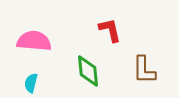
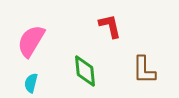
red L-shape: moved 4 px up
pink semicircle: moved 3 px left; rotated 64 degrees counterclockwise
green diamond: moved 3 px left
